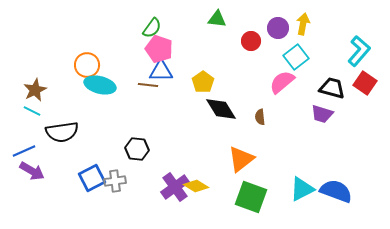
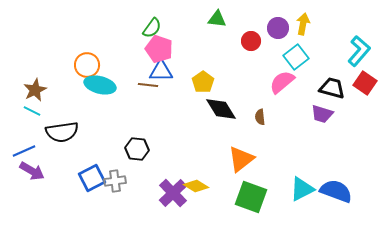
purple cross: moved 2 px left, 6 px down; rotated 8 degrees counterclockwise
